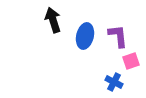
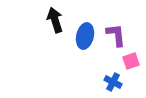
black arrow: moved 2 px right
purple L-shape: moved 2 px left, 1 px up
blue cross: moved 1 px left
